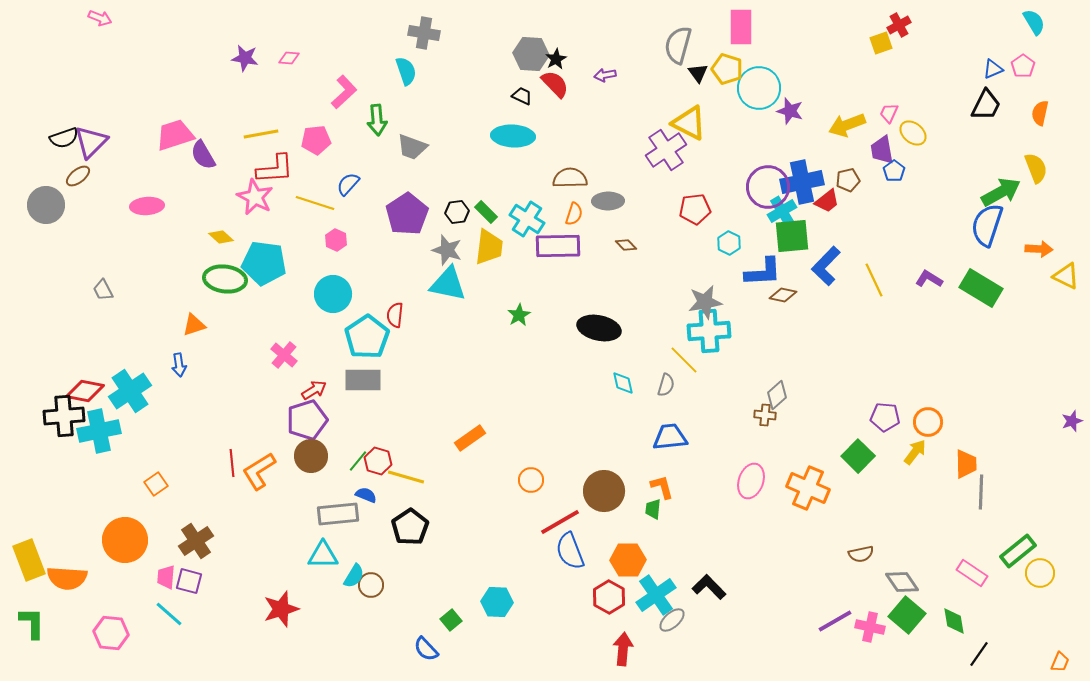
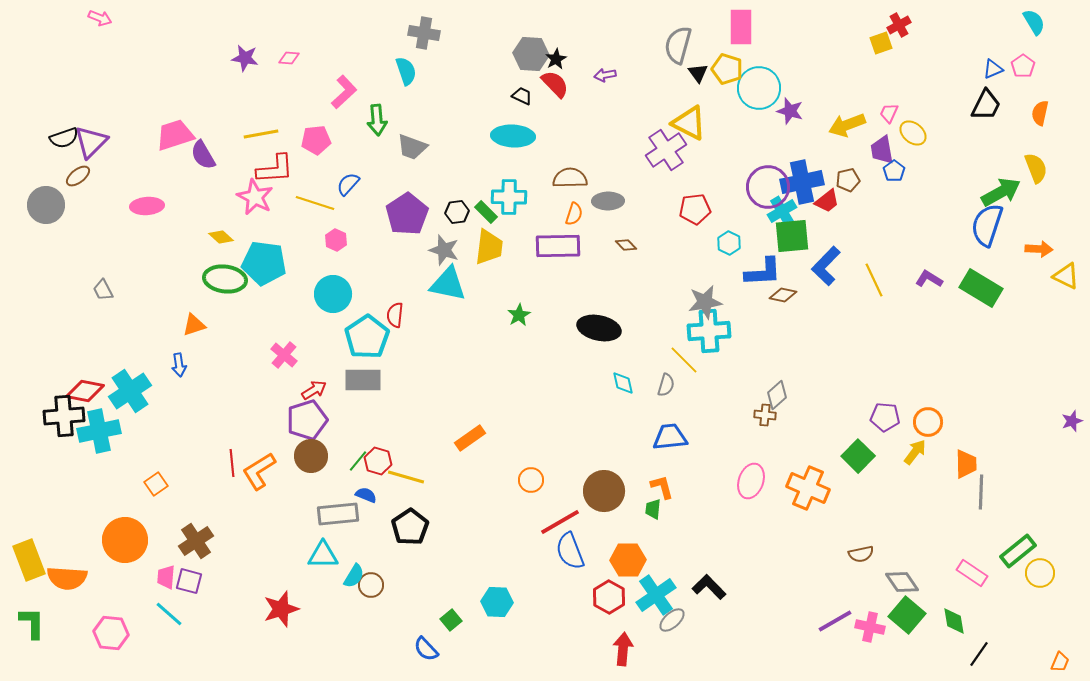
cyan cross at (527, 219): moved 18 px left, 22 px up; rotated 32 degrees counterclockwise
gray star at (447, 250): moved 3 px left
